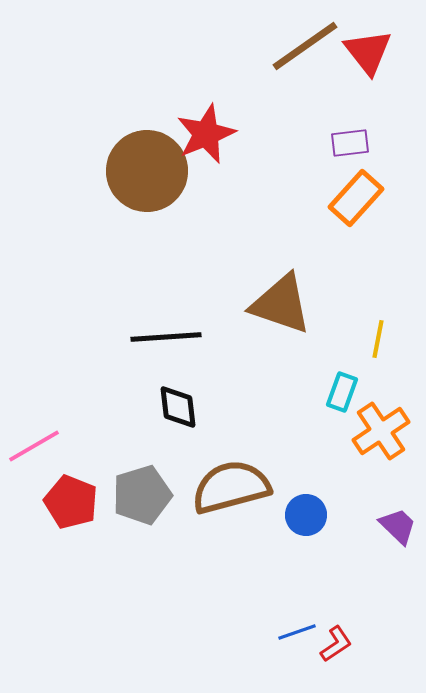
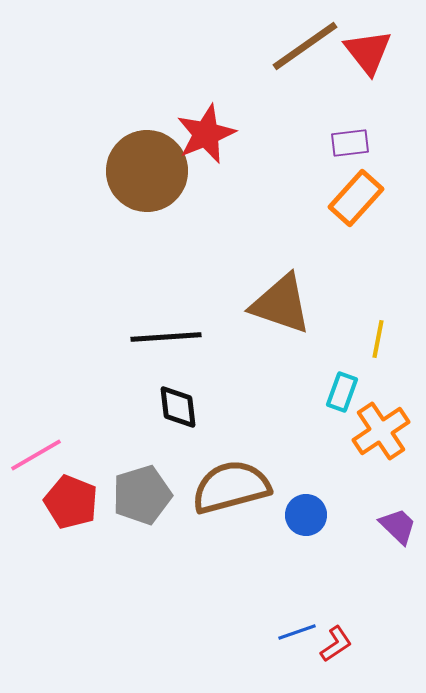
pink line: moved 2 px right, 9 px down
